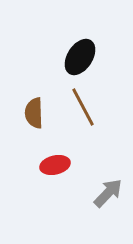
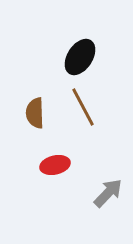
brown semicircle: moved 1 px right
